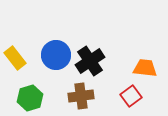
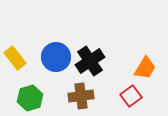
blue circle: moved 2 px down
orange trapezoid: rotated 115 degrees clockwise
